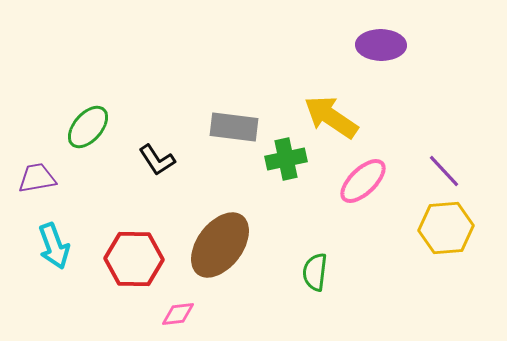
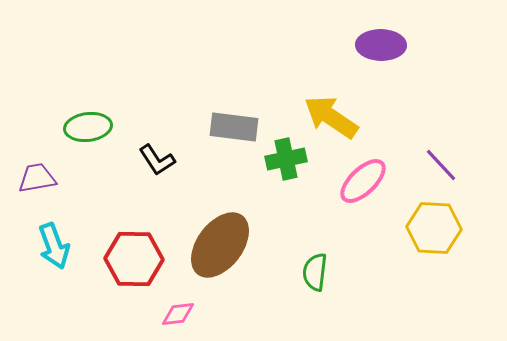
green ellipse: rotated 42 degrees clockwise
purple line: moved 3 px left, 6 px up
yellow hexagon: moved 12 px left; rotated 8 degrees clockwise
